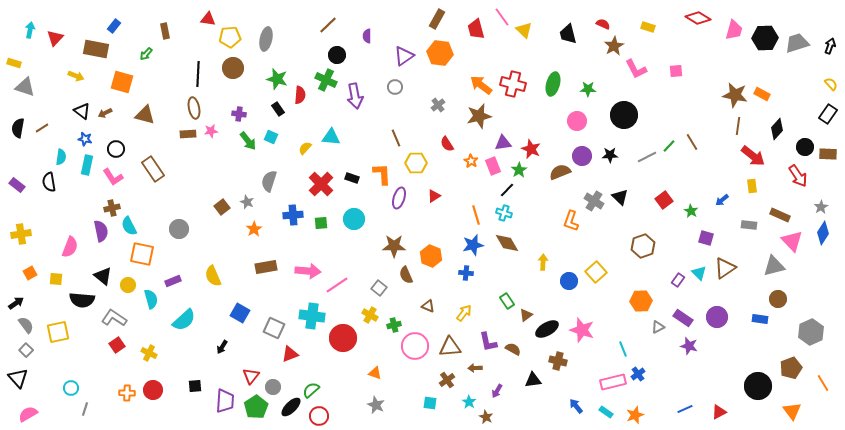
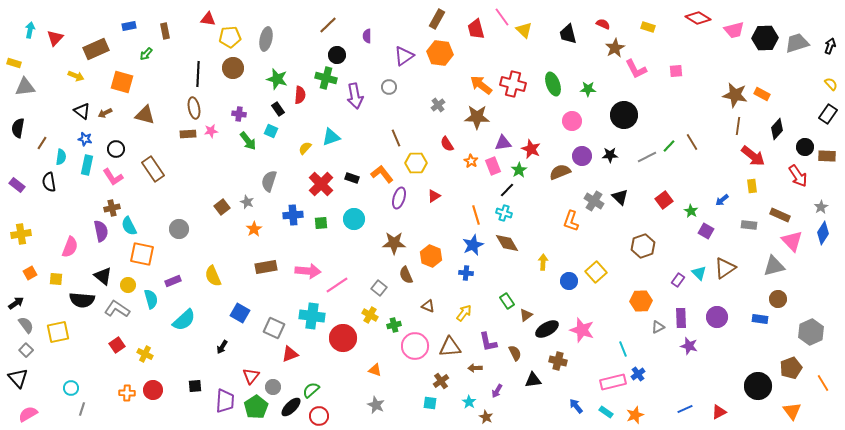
blue rectangle at (114, 26): moved 15 px right; rotated 40 degrees clockwise
pink trapezoid at (734, 30): rotated 60 degrees clockwise
brown star at (614, 46): moved 1 px right, 2 px down
brown rectangle at (96, 49): rotated 35 degrees counterclockwise
green cross at (326, 80): moved 2 px up; rotated 10 degrees counterclockwise
green ellipse at (553, 84): rotated 35 degrees counterclockwise
gray triangle at (25, 87): rotated 25 degrees counterclockwise
gray circle at (395, 87): moved 6 px left
brown star at (479, 116): moved 2 px left, 1 px down; rotated 15 degrees clockwise
pink circle at (577, 121): moved 5 px left
brown line at (42, 128): moved 15 px down; rotated 24 degrees counterclockwise
cyan square at (271, 137): moved 6 px up
cyan triangle at (331, 137): rotated 24 degrees counterclockwise
brown rectangle at (828, 154): moved 1 px left, 2 px down
orange L-shape at (382, 174): rotated 35 degrees counterclockwise
purple square at (706, 238): moved 7 px up; rotated 14 degrees clockwise
blue star at (473, 245): rotated 10 degrees counterclockwise
brown star at (394, 246): moved 3 px up
gray L-shape at (114, 318): moved 3 px right, 9 px up
purple rectangle at (683, 318): moved 2 px left; rotated 54 degrees clockwise
brown semicircle at (513, 349): moved 2 px right, 4 px down; rotated 35 degrees clockwise
yellow cross at (149, 353): moved 4 px left, 1 px down
orange triangle at (375, 373): moved 3 px up
brown cross at (447, 380): moved 6 px left, 1 px down
gray line at (85, 409): moved 3 px left
